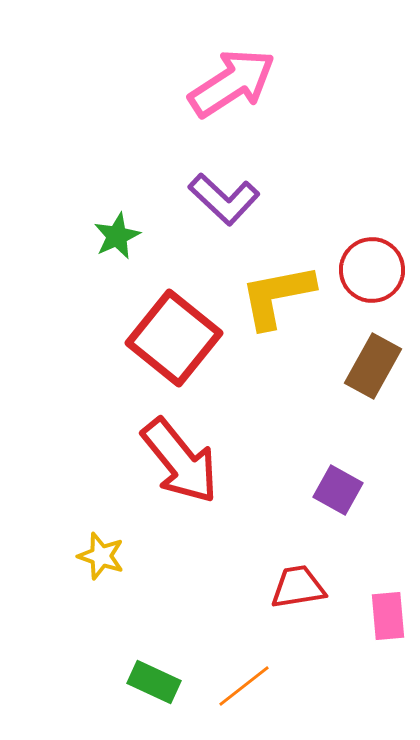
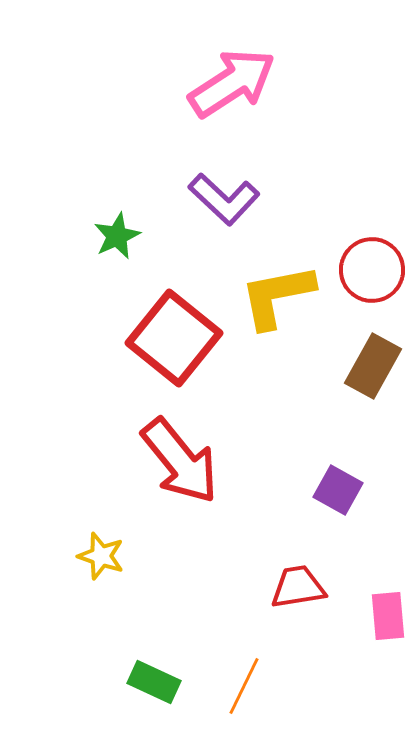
orange line: rotated 26 degrees counterclockwise
